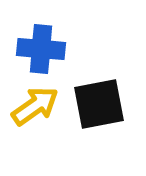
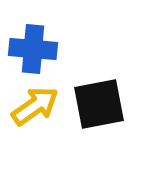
blue cross: moved 8 px left
